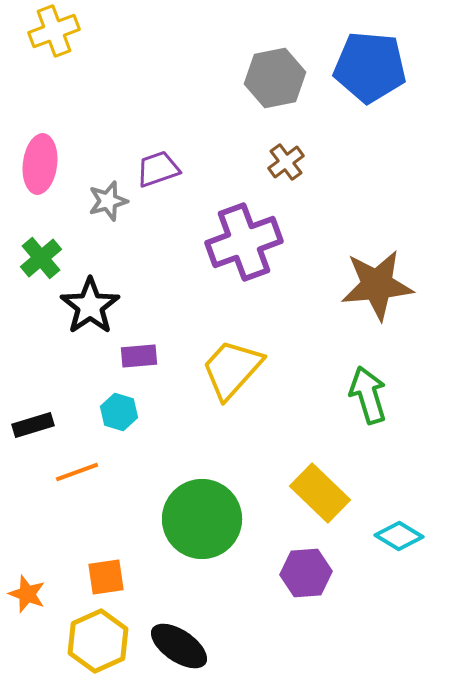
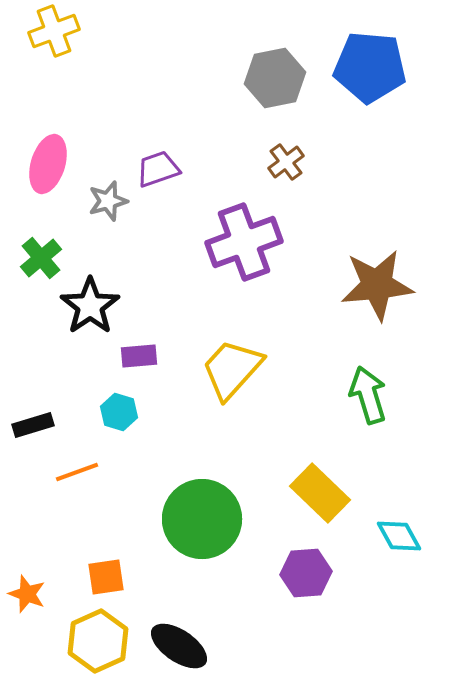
pink ellipse: moved 8 px right; rotated 10 degrees clockwise
cyan diamond: rotated 30 degrees clockwise
